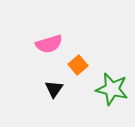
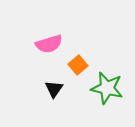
green star: moved 5 px left, 1 px up
